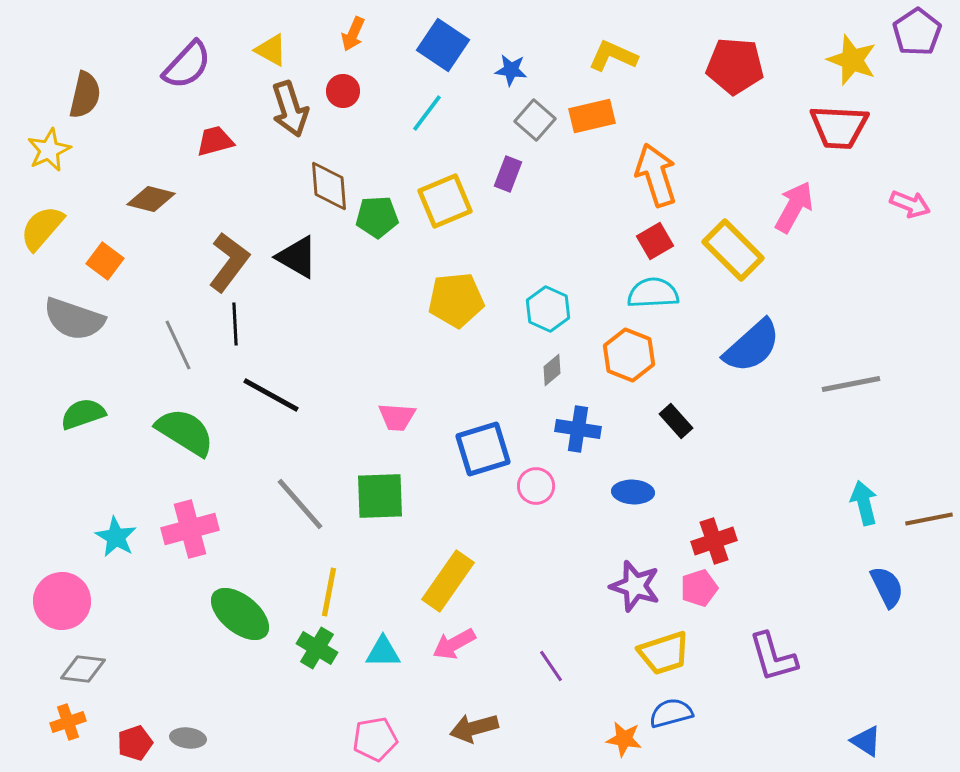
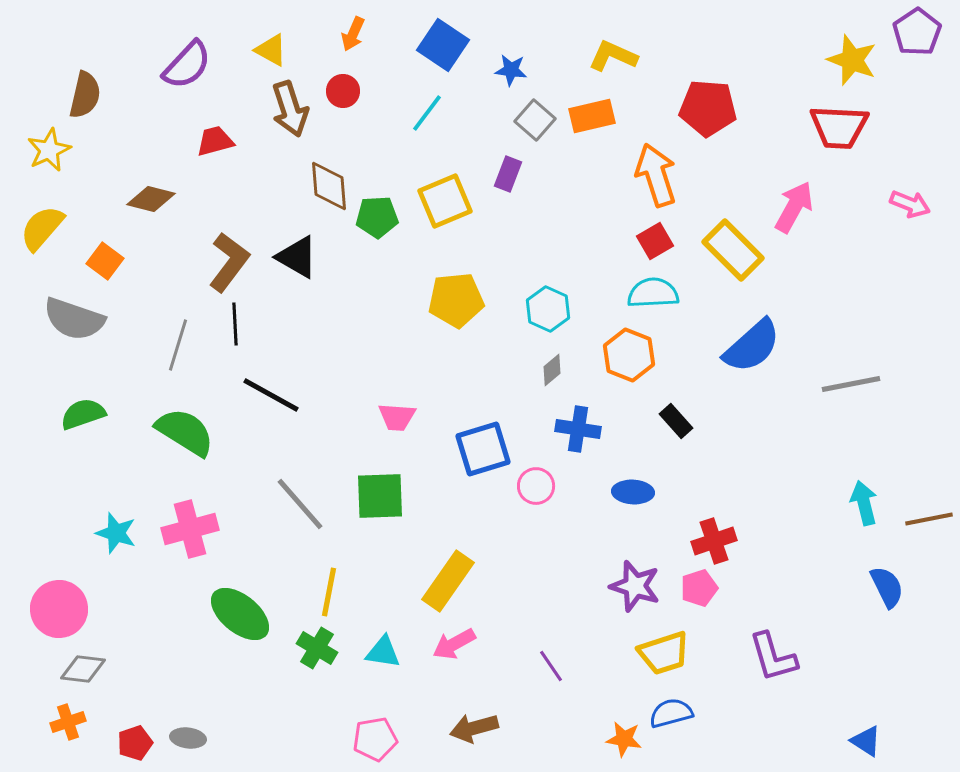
red pentagon at (735, 66): moved 27 px left, 42 px down
gray line at (178, 345): rotated 42 degrees clockwise
cyan star at (116, 537): moved 4 px up; rotated 12 degrees counterclockwise
pink circle at (62, 601): moved 3 px left, 8 px down
cyan triangle at (383, 652): rotated 9 degrees clockwise
